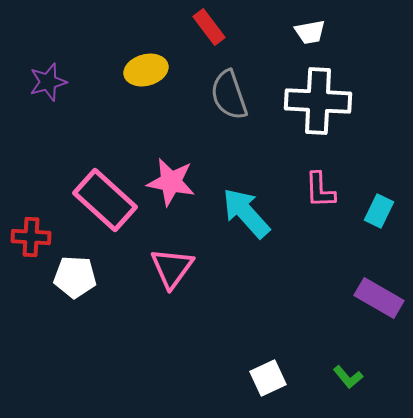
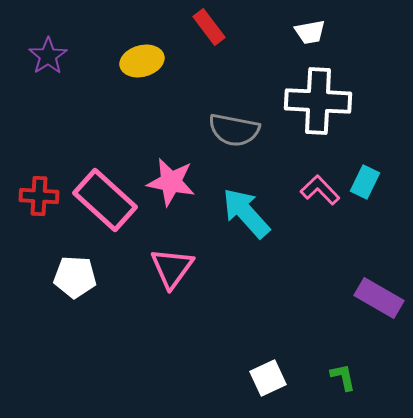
yellow ellipse: moved 4 px left, 9 px up
purple star: moved 26 px up; rotated 18 degrees counterclockwise
gray semicircle: moved 5 px right, 35 px down; rotated 60 degrees counterclockwise
pink L-shape: rotated 138 degrees clockwise
cyan rectangle: moved 14 px left, 29 px up
red cross: moved 8 px right, 41 px up
green L-shape: moved 5 px left; rotated 152 degrees counterclockwise
